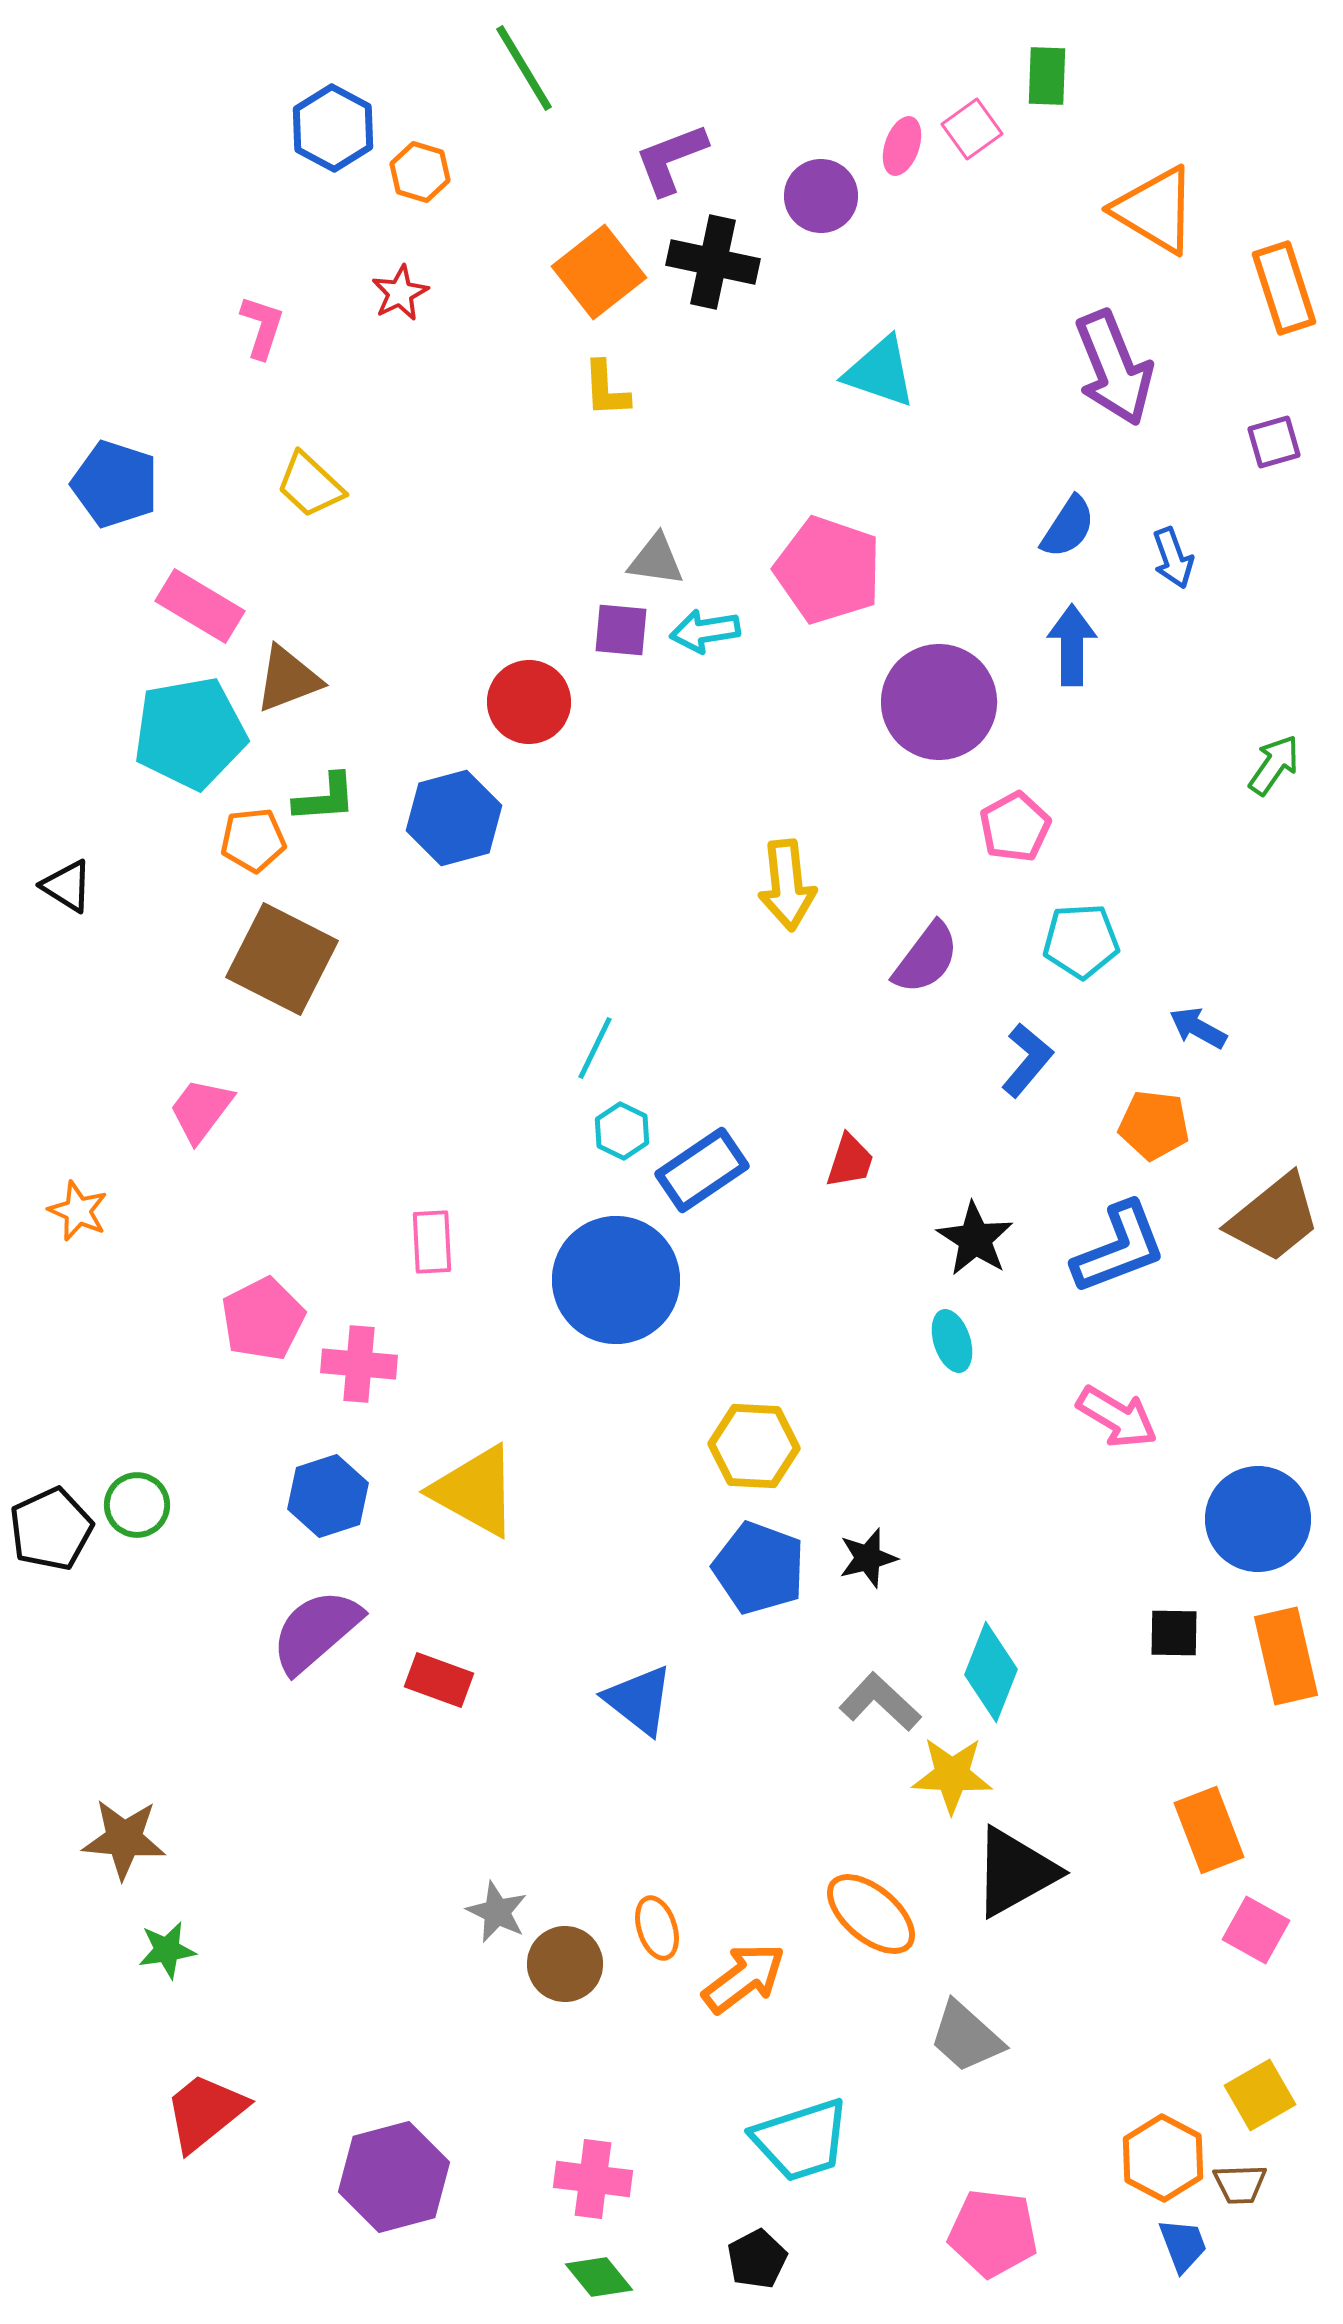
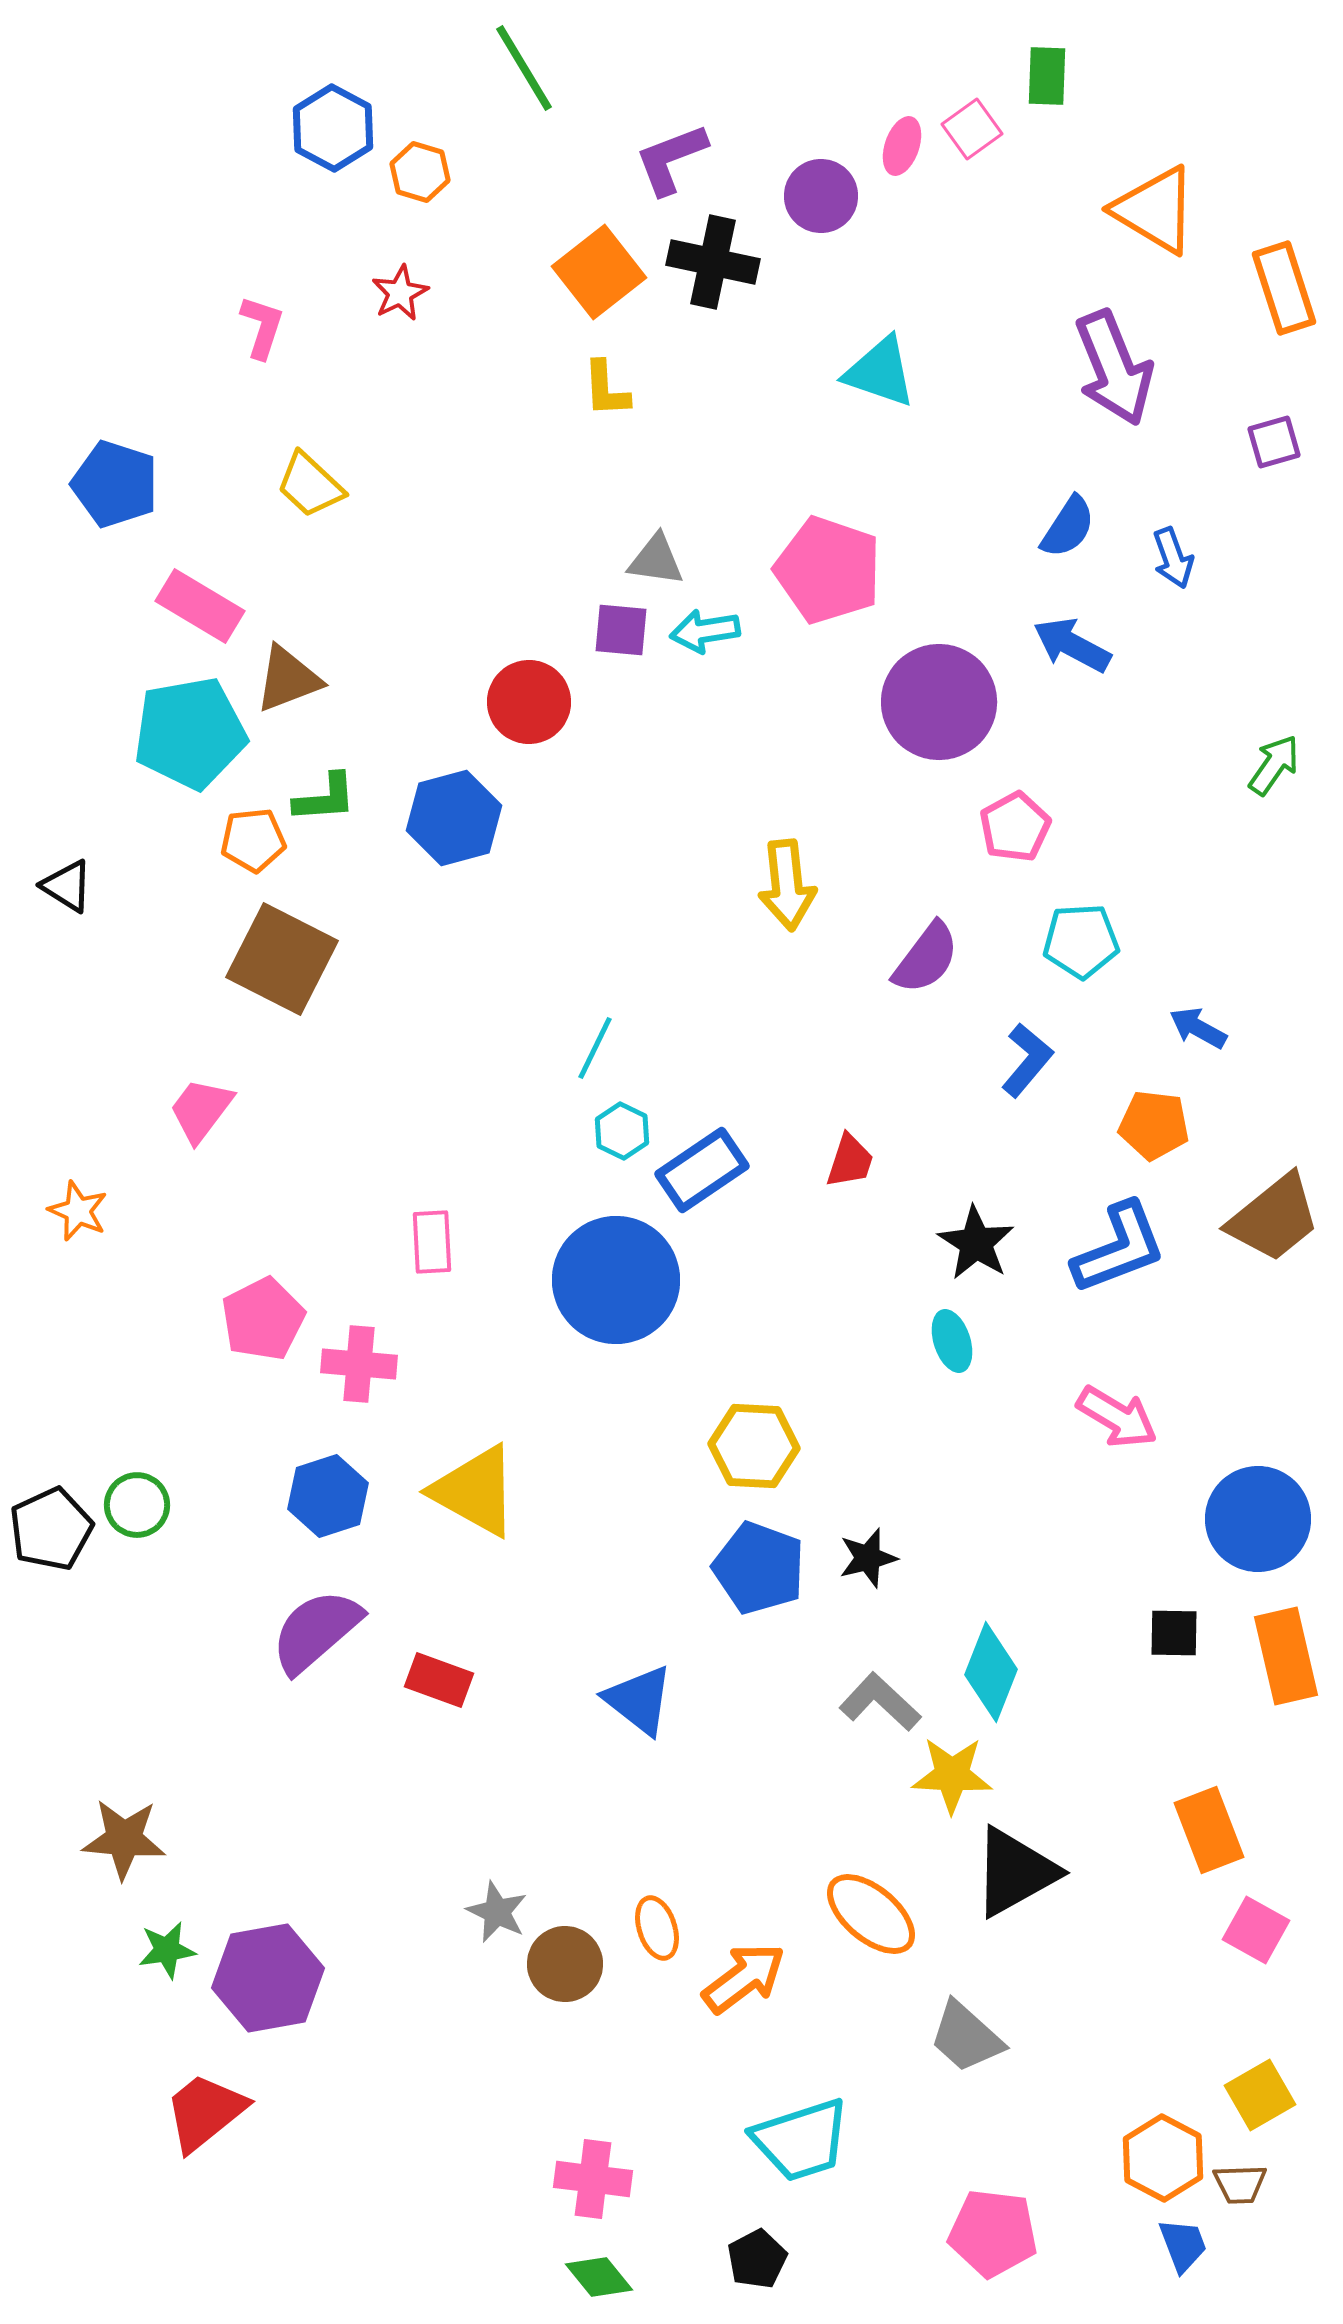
blue arrow at (1072, 645): rotated 62 degrees counterclockwise
black star at (975, 1239): moved 1 px right, 4 px down
purple hexagon at (394, 2177): moved 126 px left, 199 px up; rotated 5 degrees clockwise
